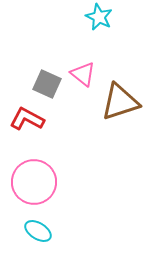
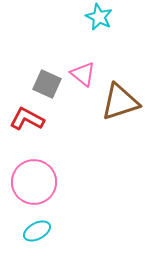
cyan ellipse: moved 1 px left; rotated 60 degrees counterclockwise
